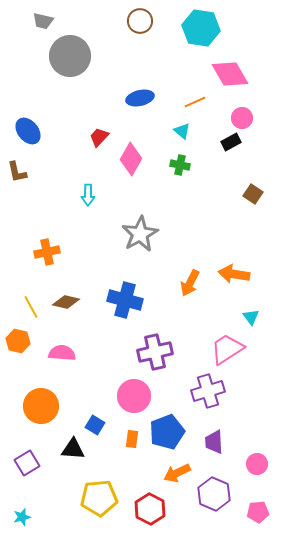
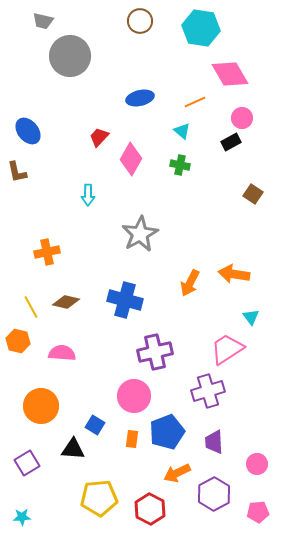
purple hexagon at (214, 494): rotated 8 degrees clockwise
cyan star at (22, 517): rotated 12 degrees clockwise
